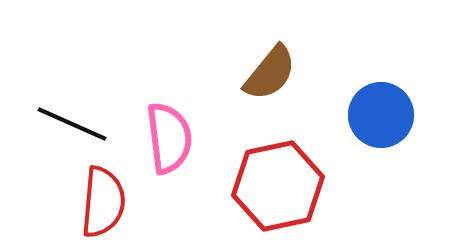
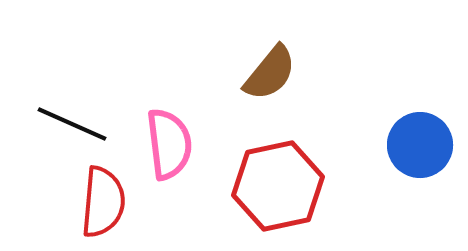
blue circle: moved 39 px right, 30 px down
pink semicircle: moved 6 px down
